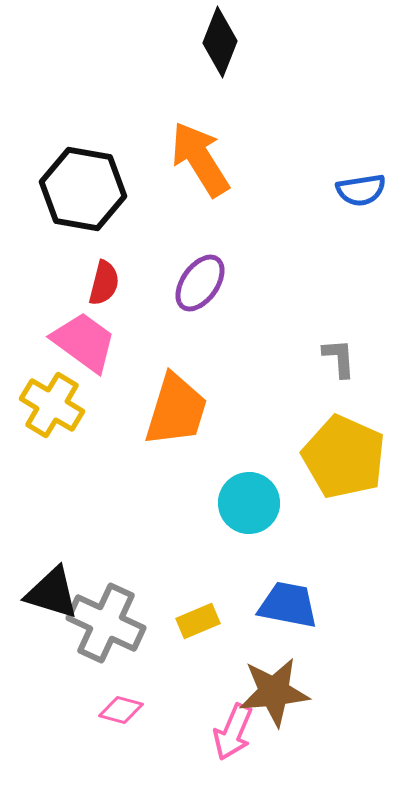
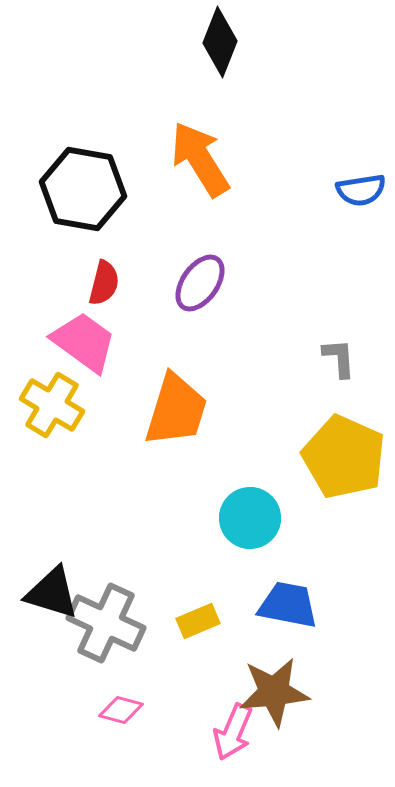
cyan circle: moved 1 px right, 15 px down
